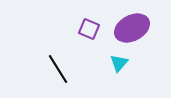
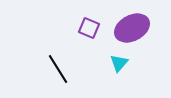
purple square: moved 1 px up
